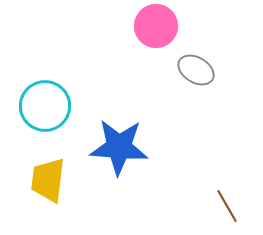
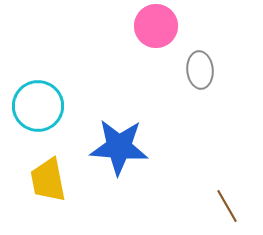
gray ellipse: moved 4 px right; rotated 54 degrees clockwise
cyan circle: moved 7 px left
yellow trapezoid: rotated 18 degrees counterclockwise
